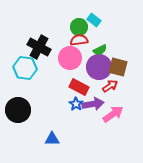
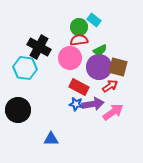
blue star: rotated 24 degrees counterclockwise
pink arrow: moved 2 px up
blue triangle: moved 1 px left
